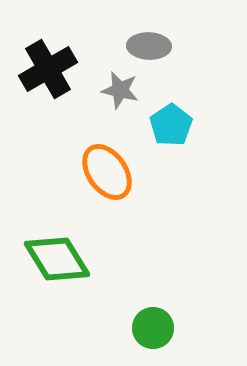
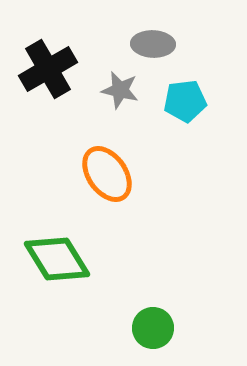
gray ellipse: moved 4 px right, 2 px up
cyan pentagon: moved 14 px right, 24 px up; rotated 27 degrees clockwise
orange ellipse: moved 2 px down
